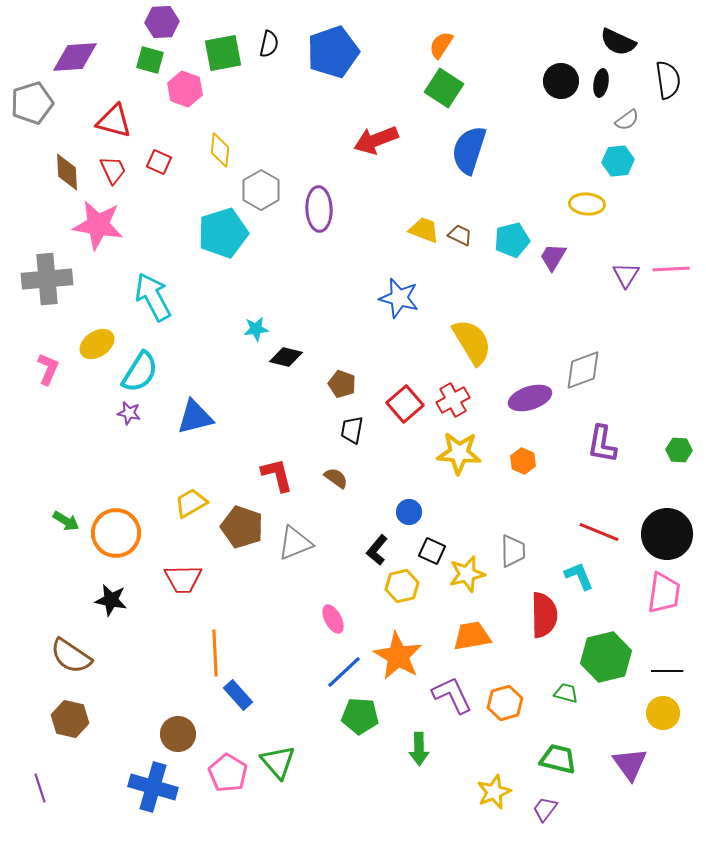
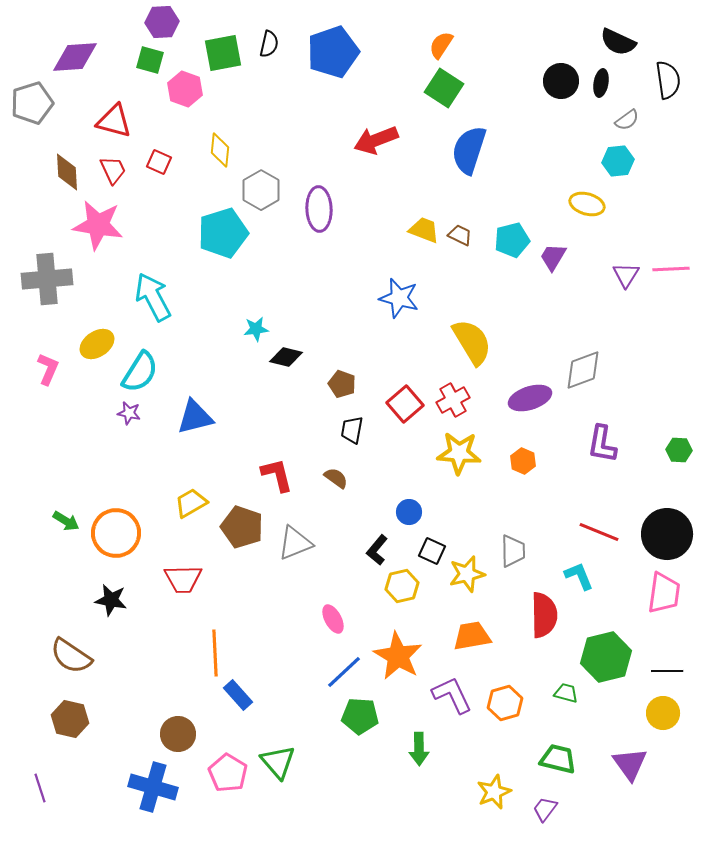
yellow ellipse at (587, 204): rotated 12 degrees clockwise
